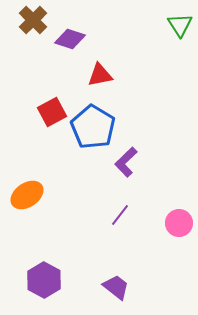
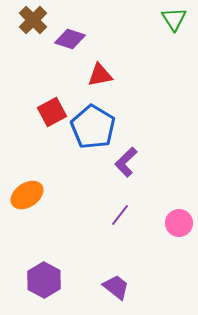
green triangle: moved 6 px left, 6 px up
